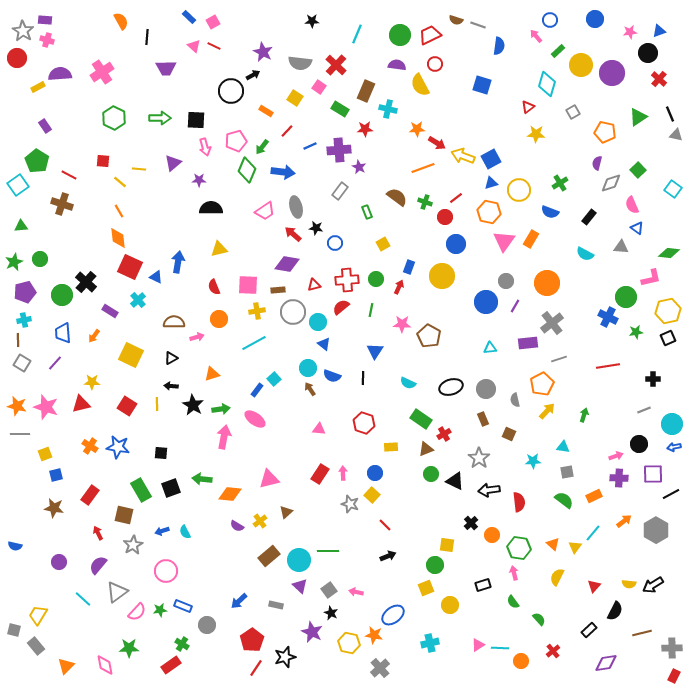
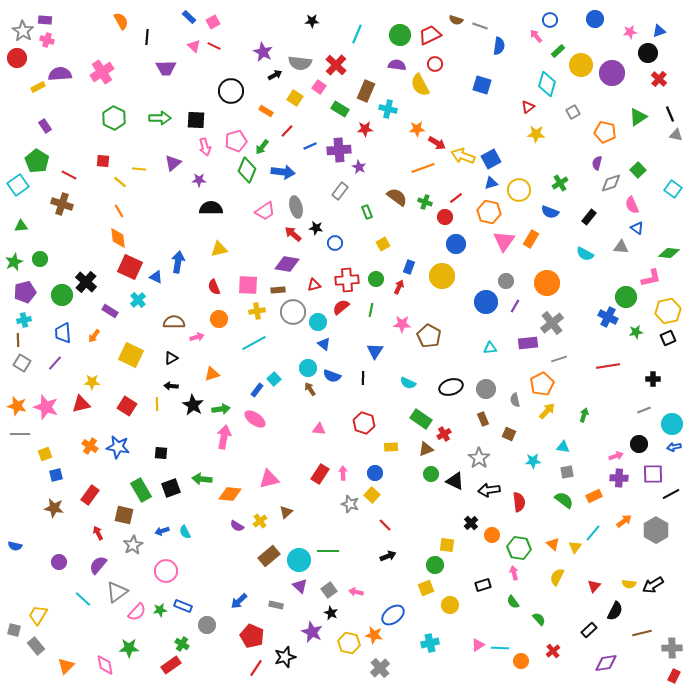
gray line at (478, 25): moved 2 px right, 1 px down
black arrow at (253, 75): moved 22 px right
red pentagon at (252, 640): moved 4 px up; rotated 15 degrees counterclockwise
